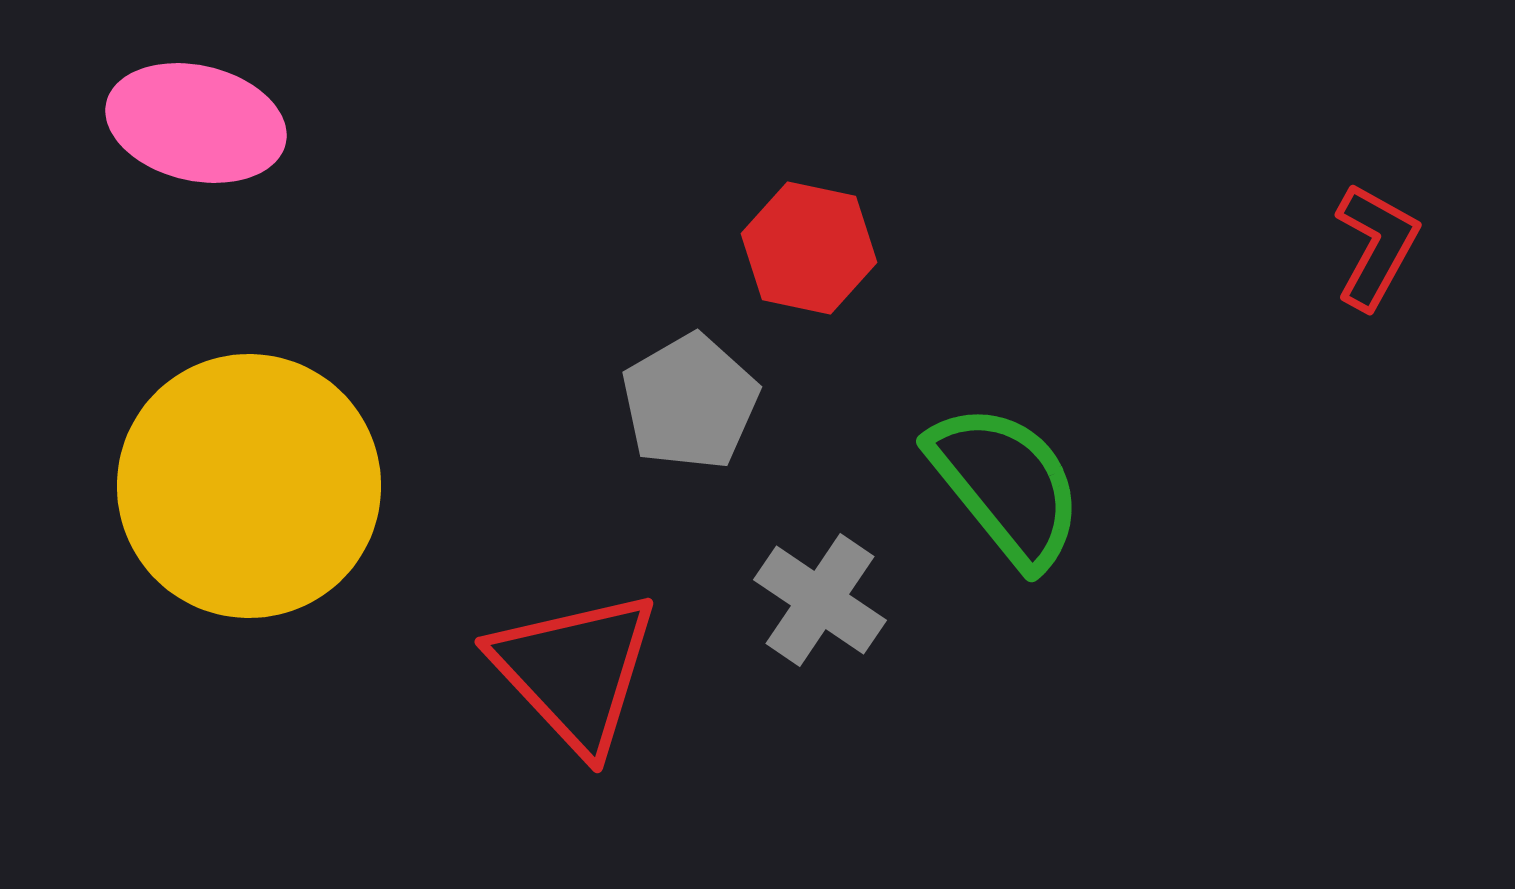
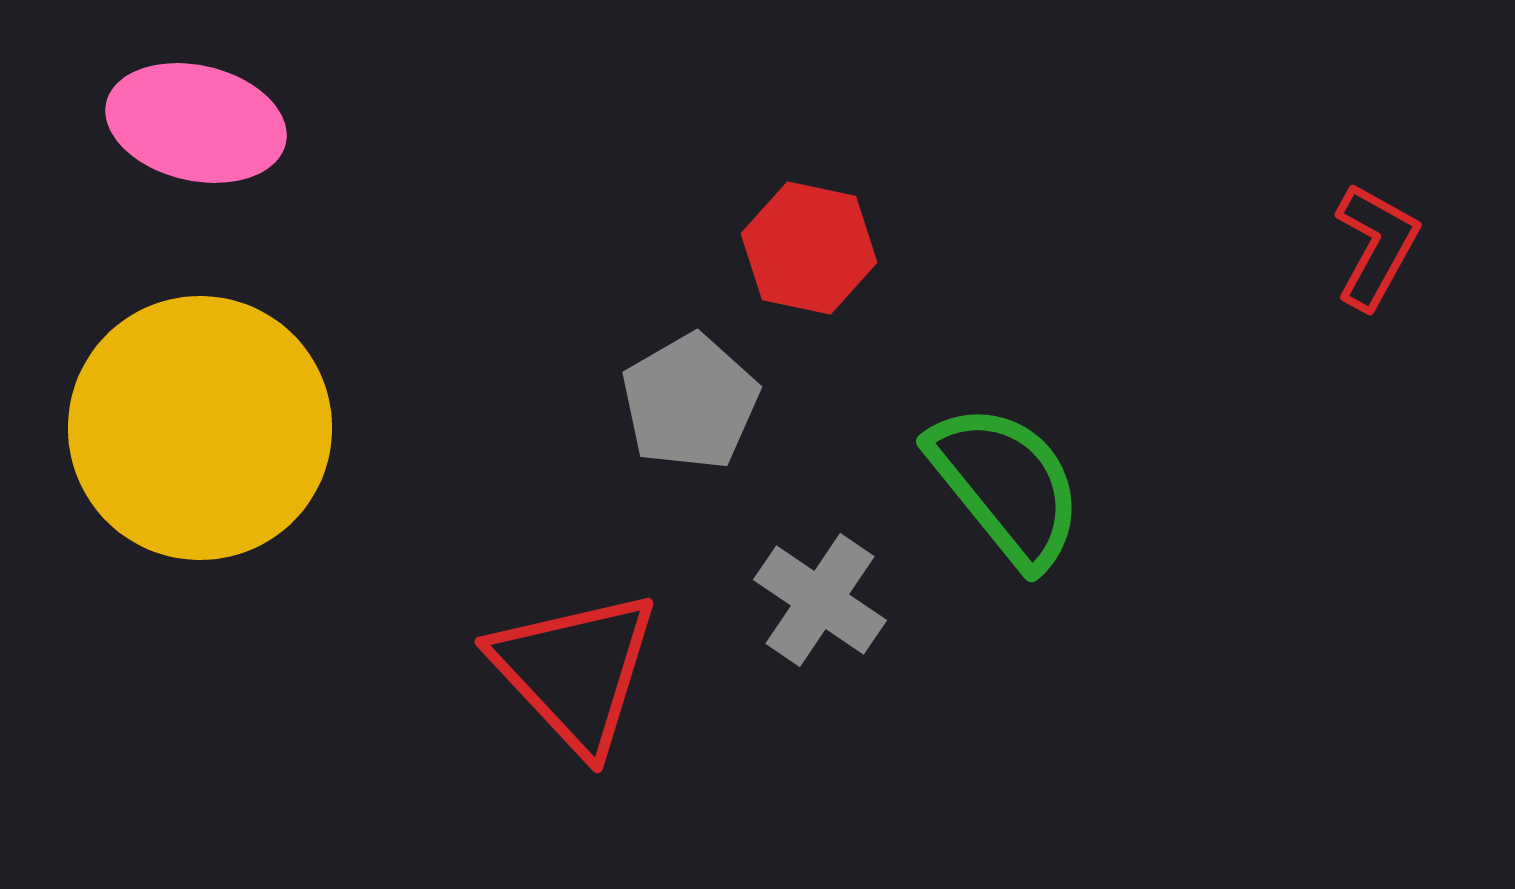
yellow circle: moved 49 px left, 58 px up
